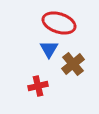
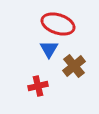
red ellipse: moved 1 px left, 1 px down
brown cross: moved 1 px right, 2 px down
